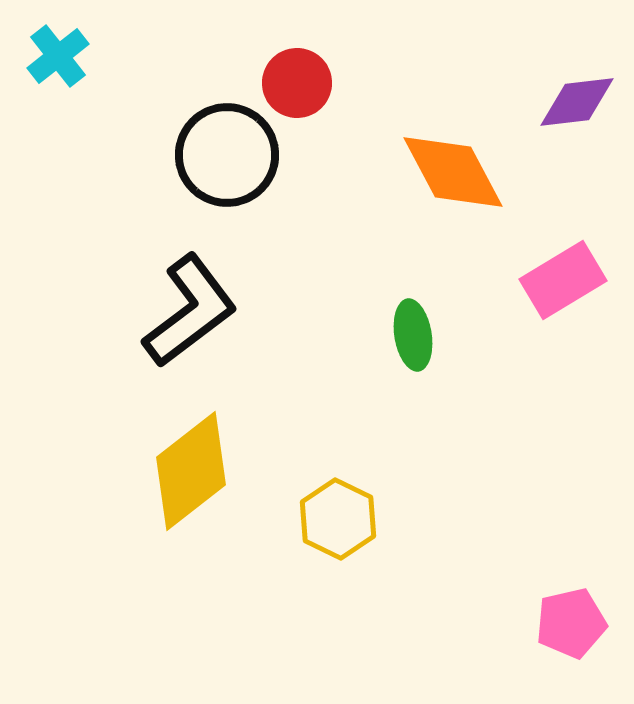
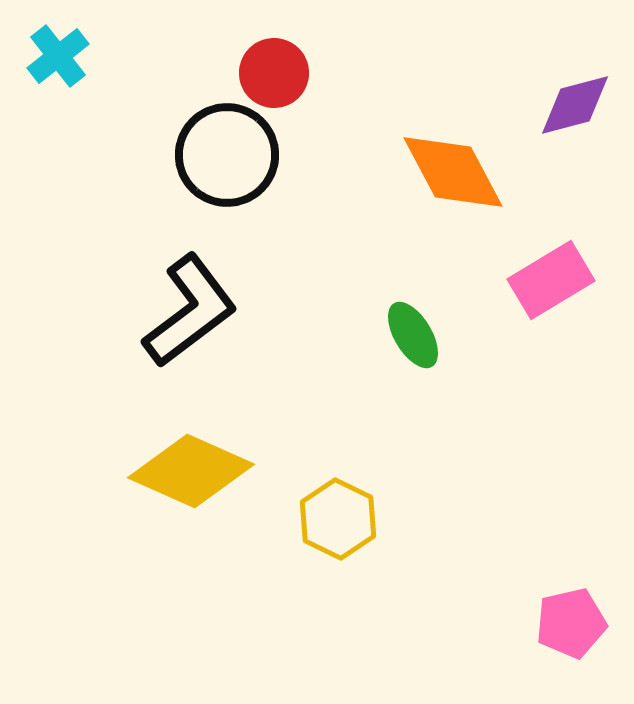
red circle: moved 23 px left, 10 px up
purple diamond: moved 2 px left, 3 px down; rotated 8 degrees counterclockwise
pink rectangle: moved 12 px left
green ellipse: rotated 22 degrees counterclockwise
yellow diamond: rotated 62 degrees clockwise
